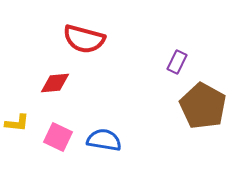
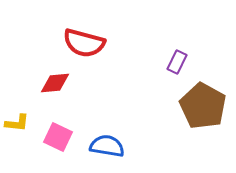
red semicircle: moved 4 px down
blue semicircle: moved 3 px right, 6 px down
